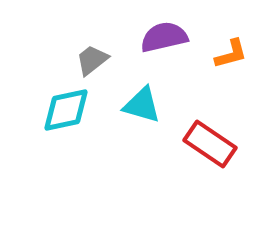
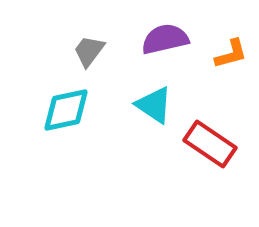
purple semicircle: moved 1 px right, 2 px down
gray trapezoid: moved 3 px left, 9 px up; rotated 15 degrees counterclockwise
cyan triangle: moved 12 px right; rotated 18 degrees clockwise
